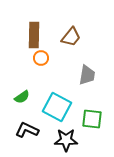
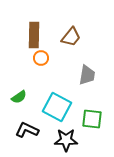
green semicircle: moved 3 px left
